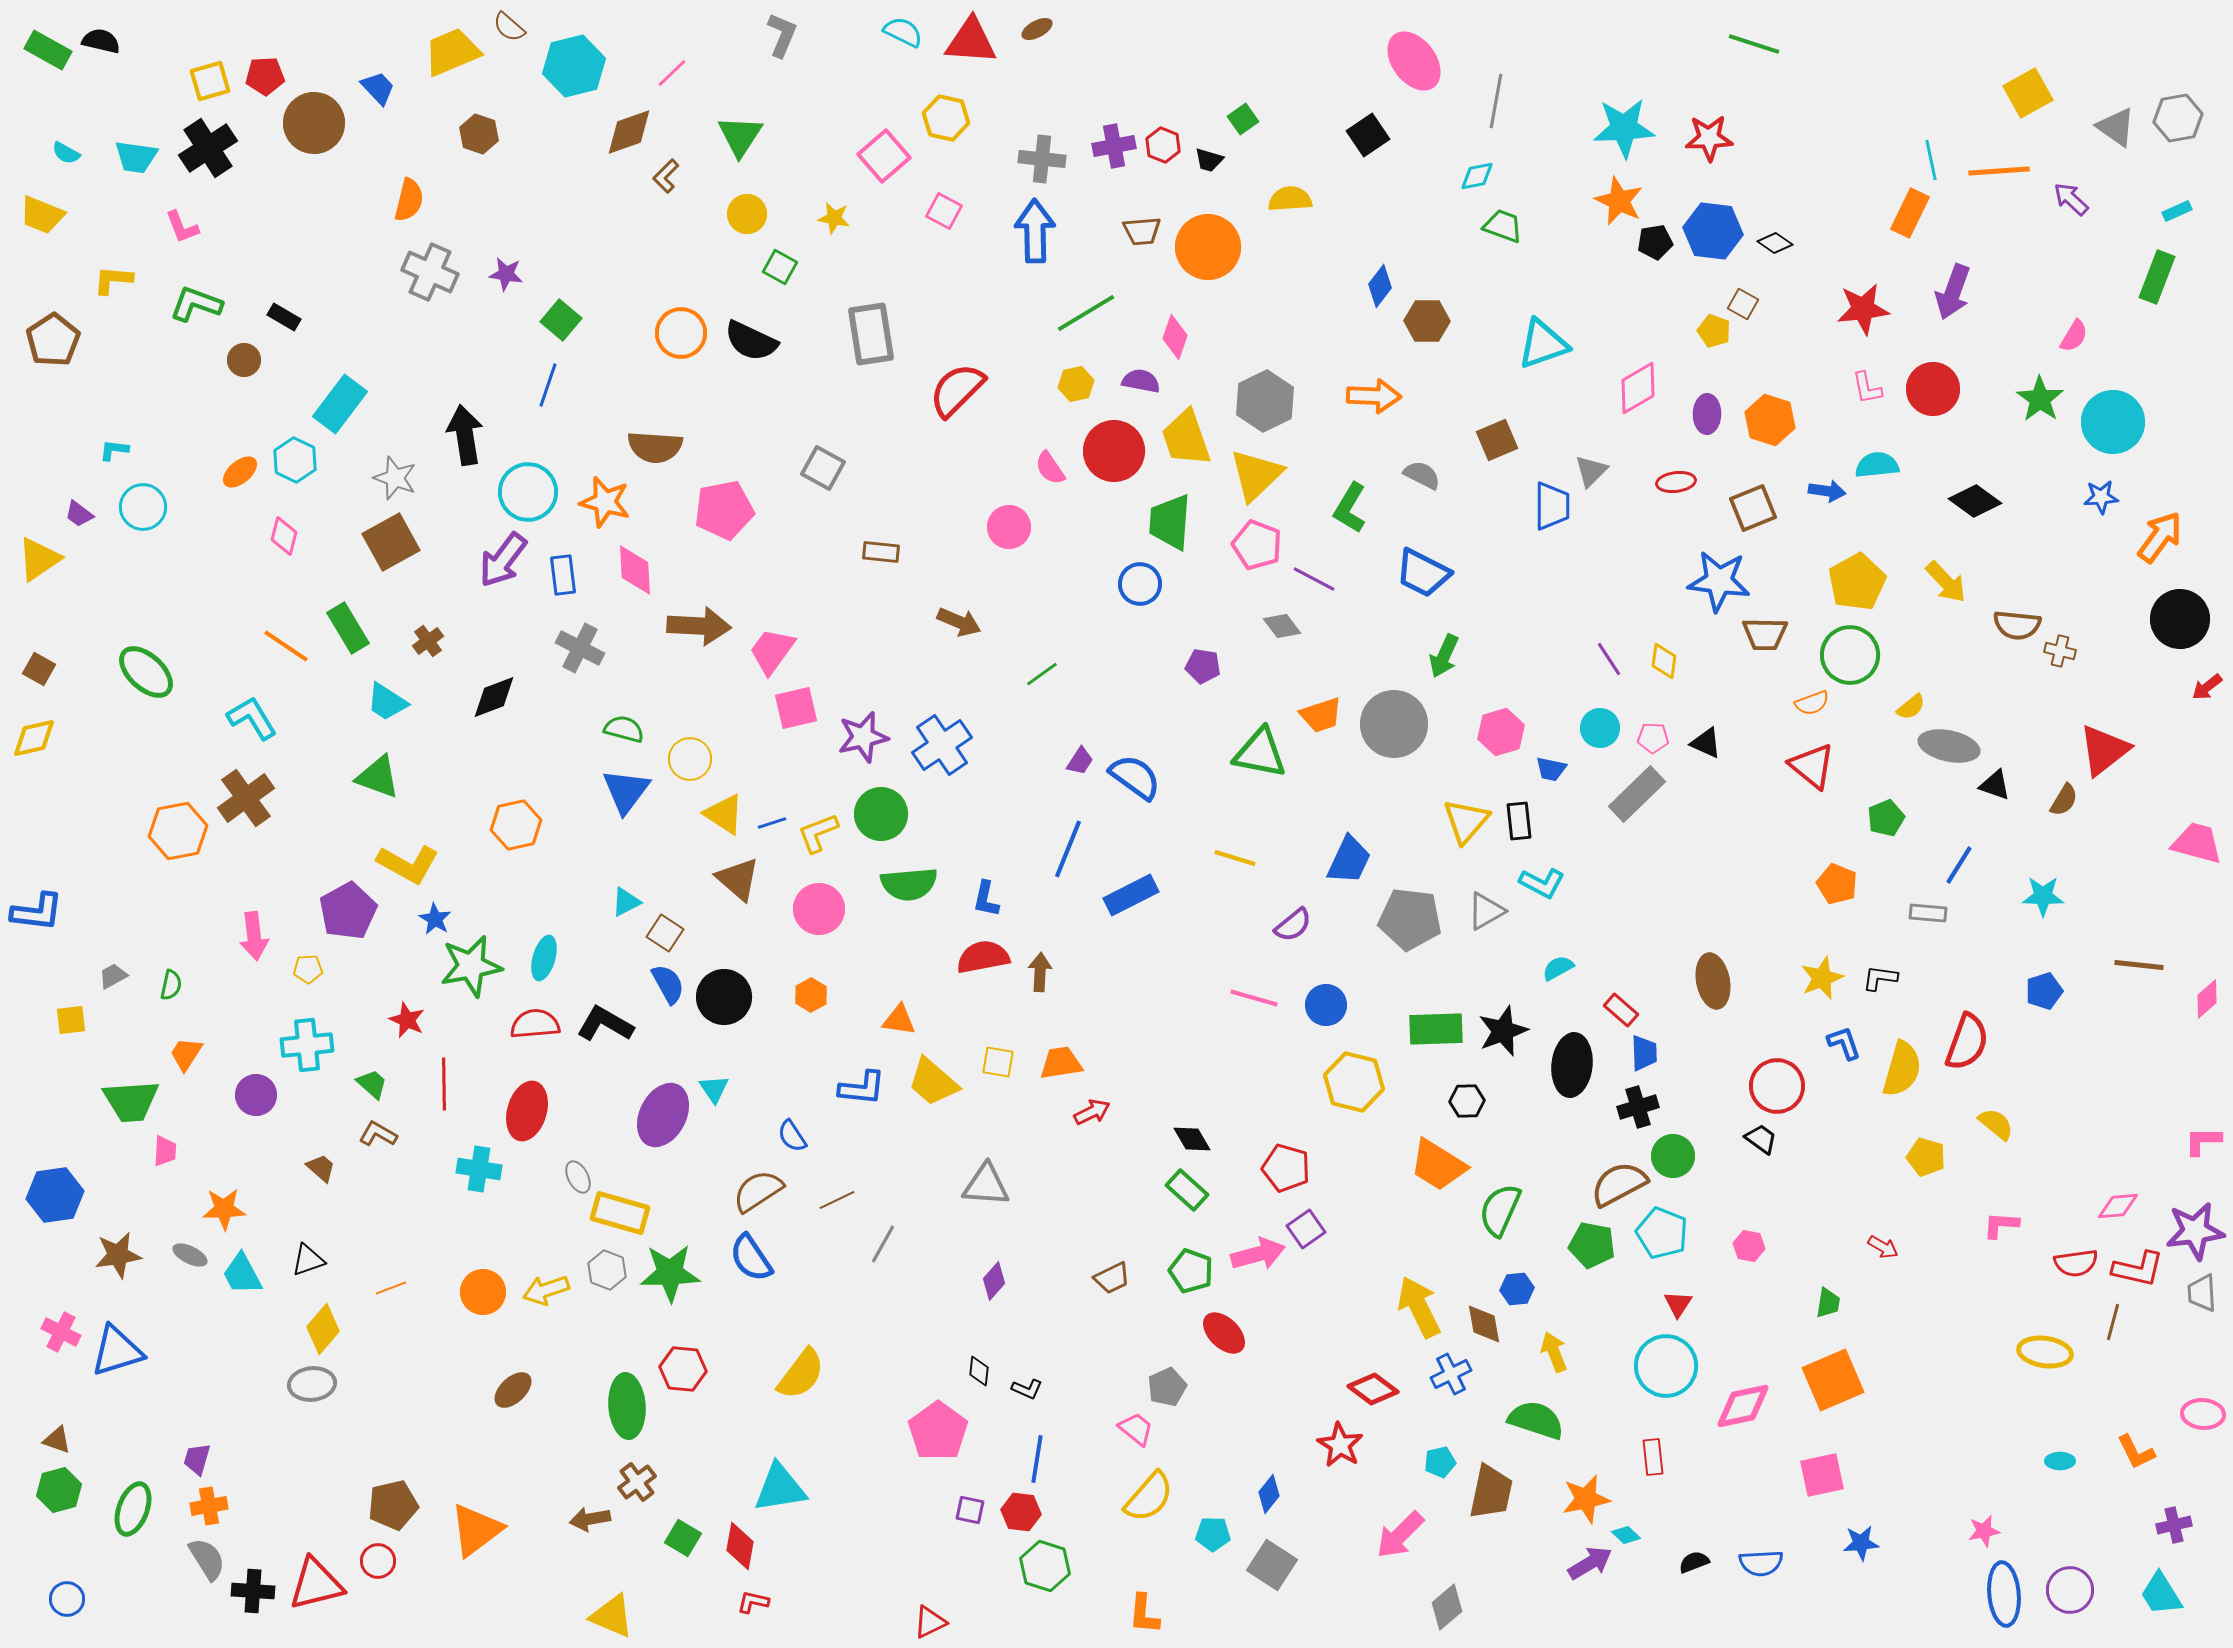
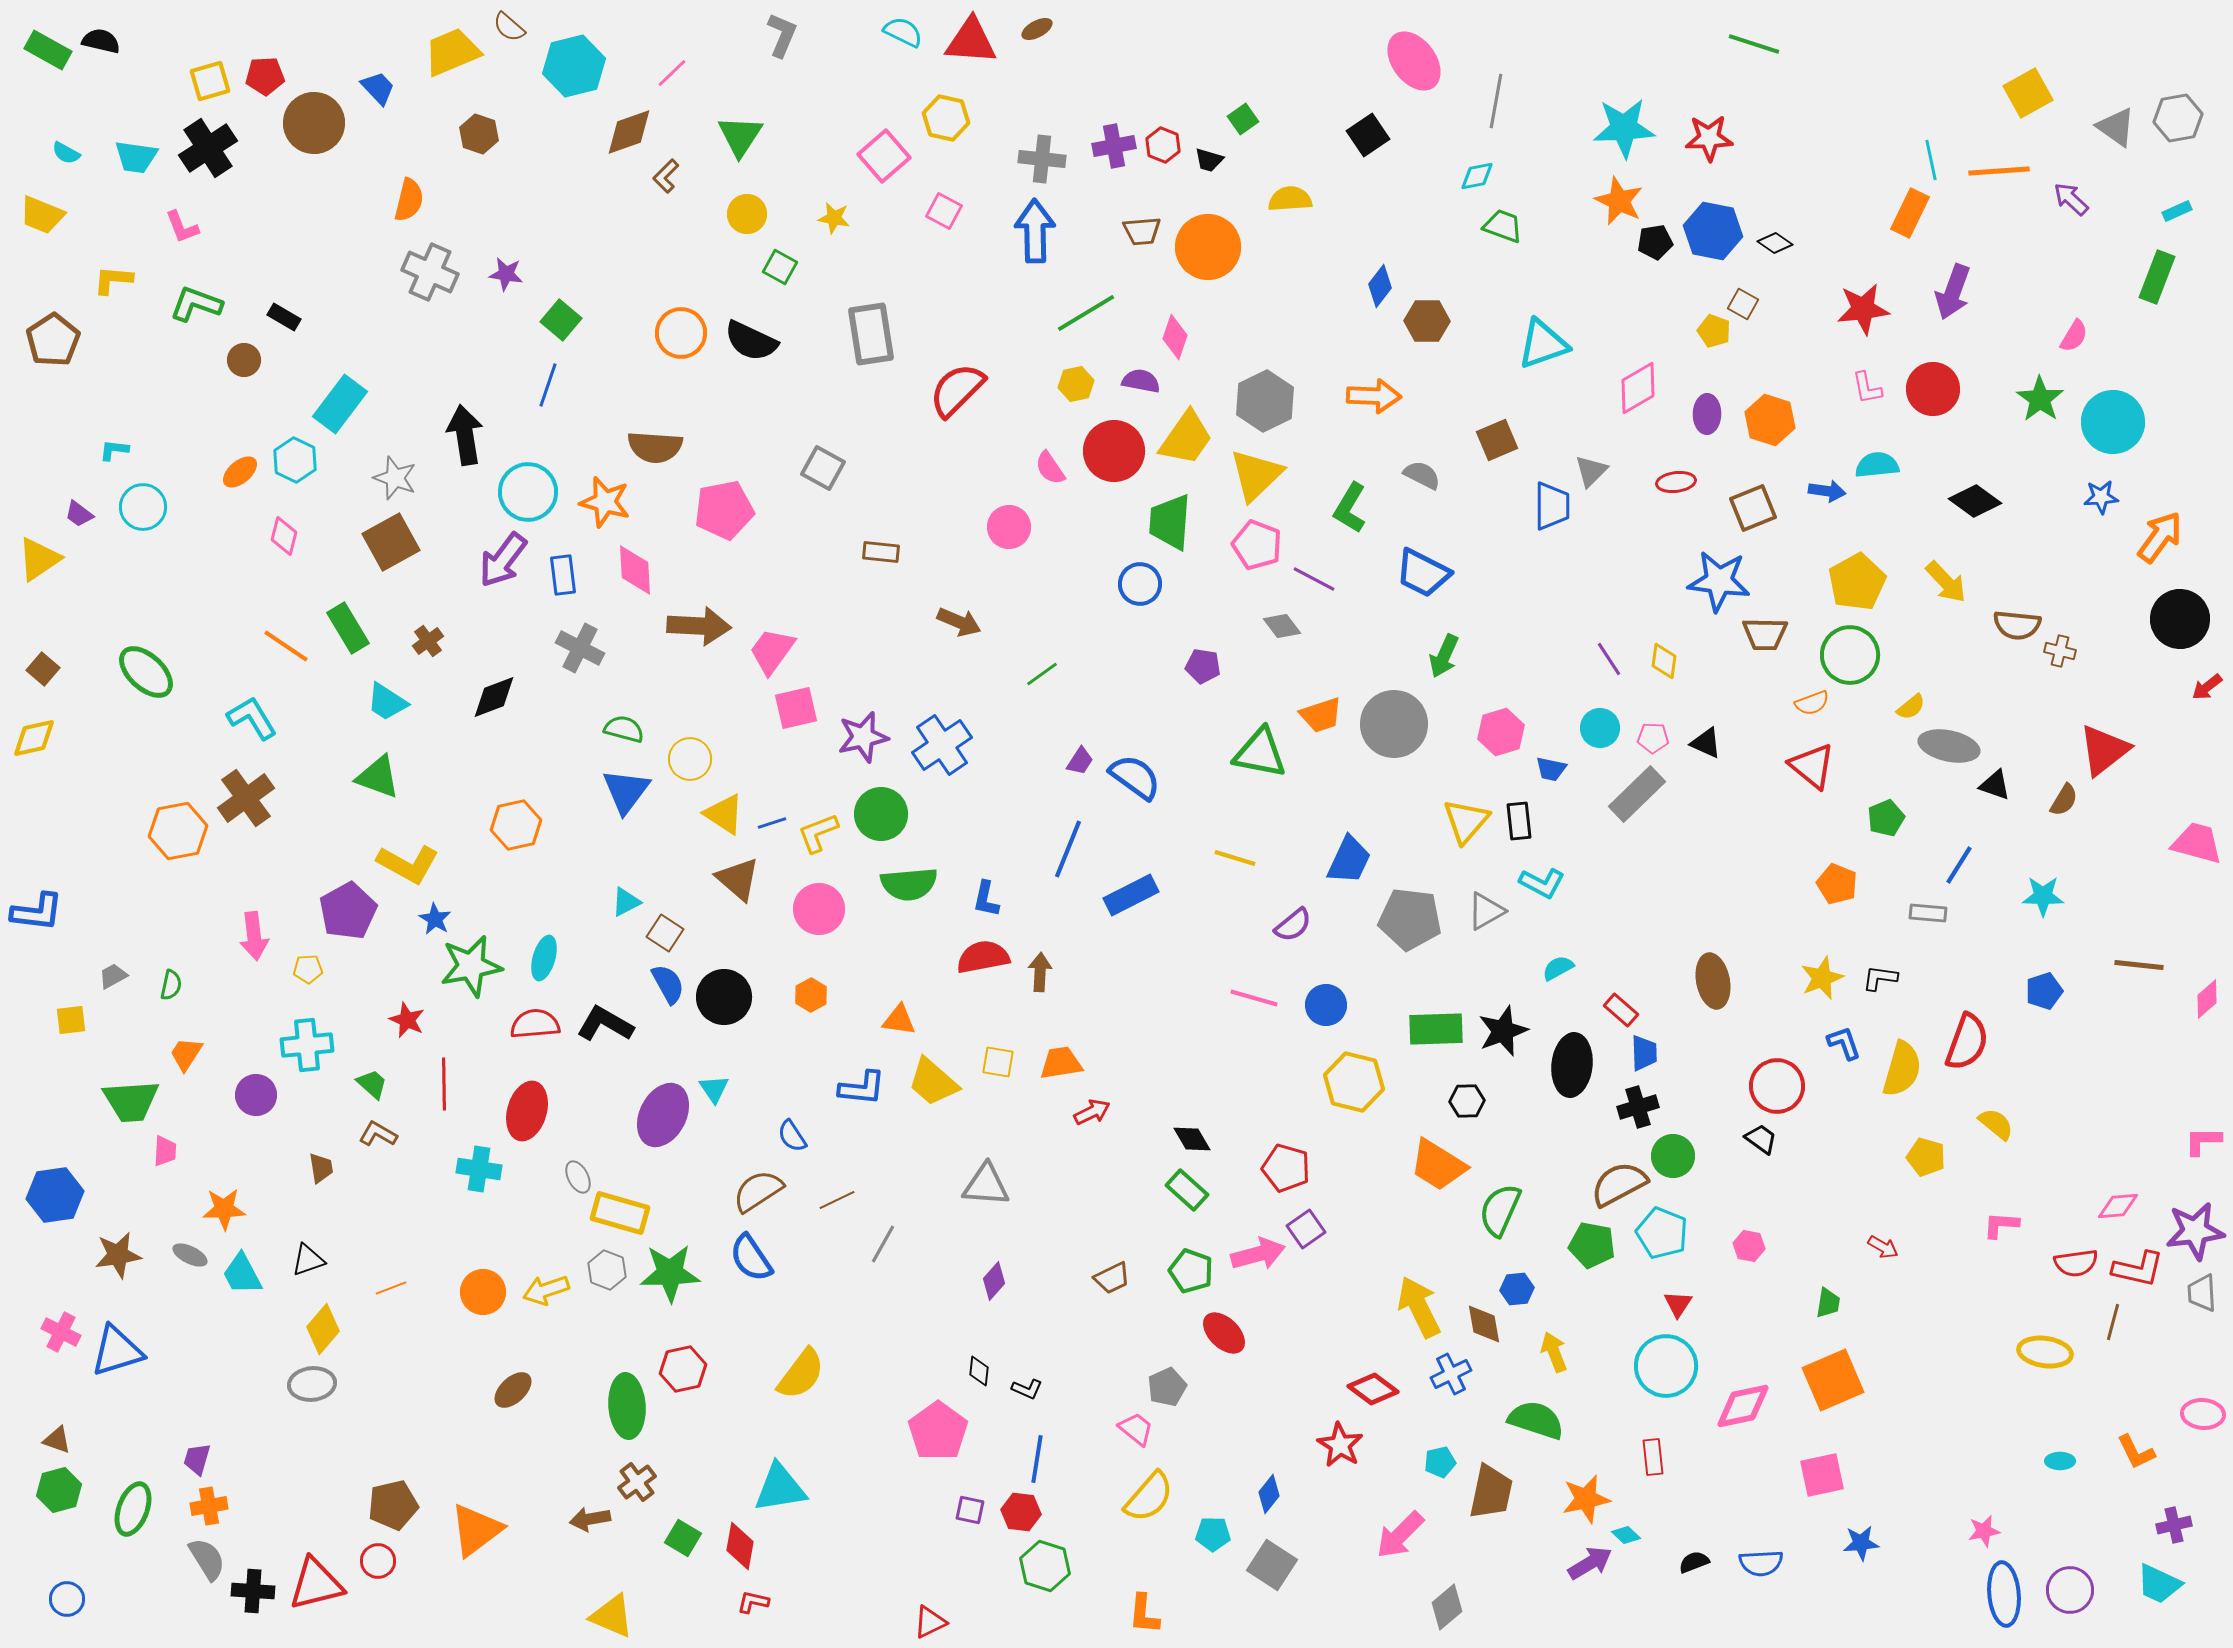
blue hexagon at (1713, 231): rotated 4 degrees clockwise
yellow trapezoid at (1186, 438): rotated 126 degrees counterclockwise
brown square at (39, 669): moved 4 px right; rotated 12 degrees clockwise
brown trapezoid at (321, 1168): rotated 40 degrees clockwise
red hexagon at (683, 1369): rotated 18 degrees counterclockwise
cyan trapezoid at (2161, 1594): moved 2 px left, 10 px up; rotated 33 degrees counterclockwise
